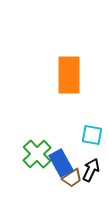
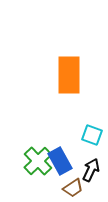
cyan square: rotated 10 degrees clockwise
green cross: moved 1 px right, 7 px down
blue rectangle: moved 1 px left, 2 px up
brown trapezoid: moved 1 px right, 10 px down
